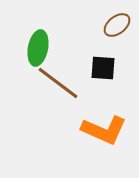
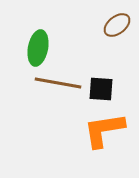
black square: moved 2 px left, 21 px down
brown line: rotated 27 degrees counterclockwise
orange L-shape: rotated 147 degrees clockwise
